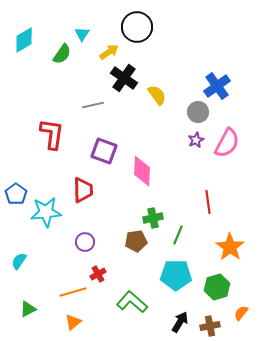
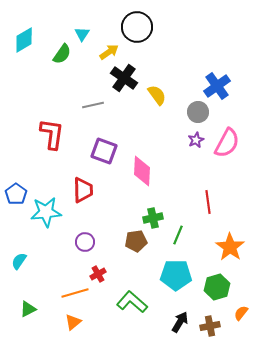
orange line: moved 2 px right, 1 px down
